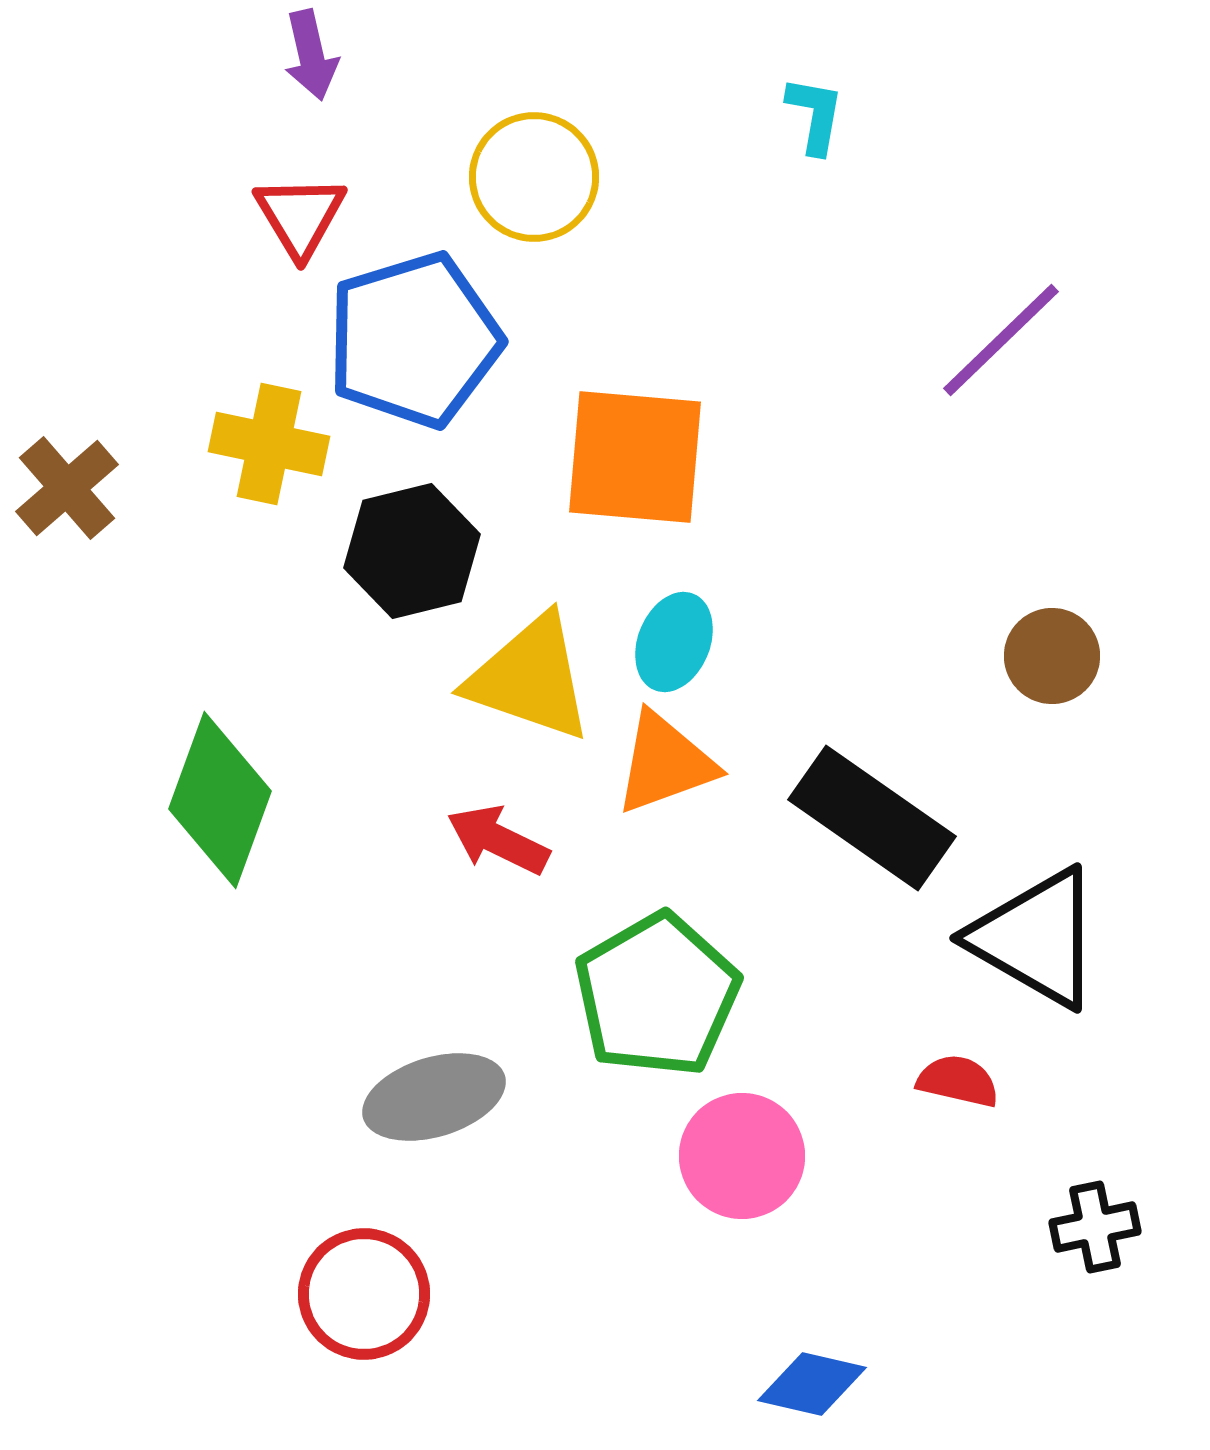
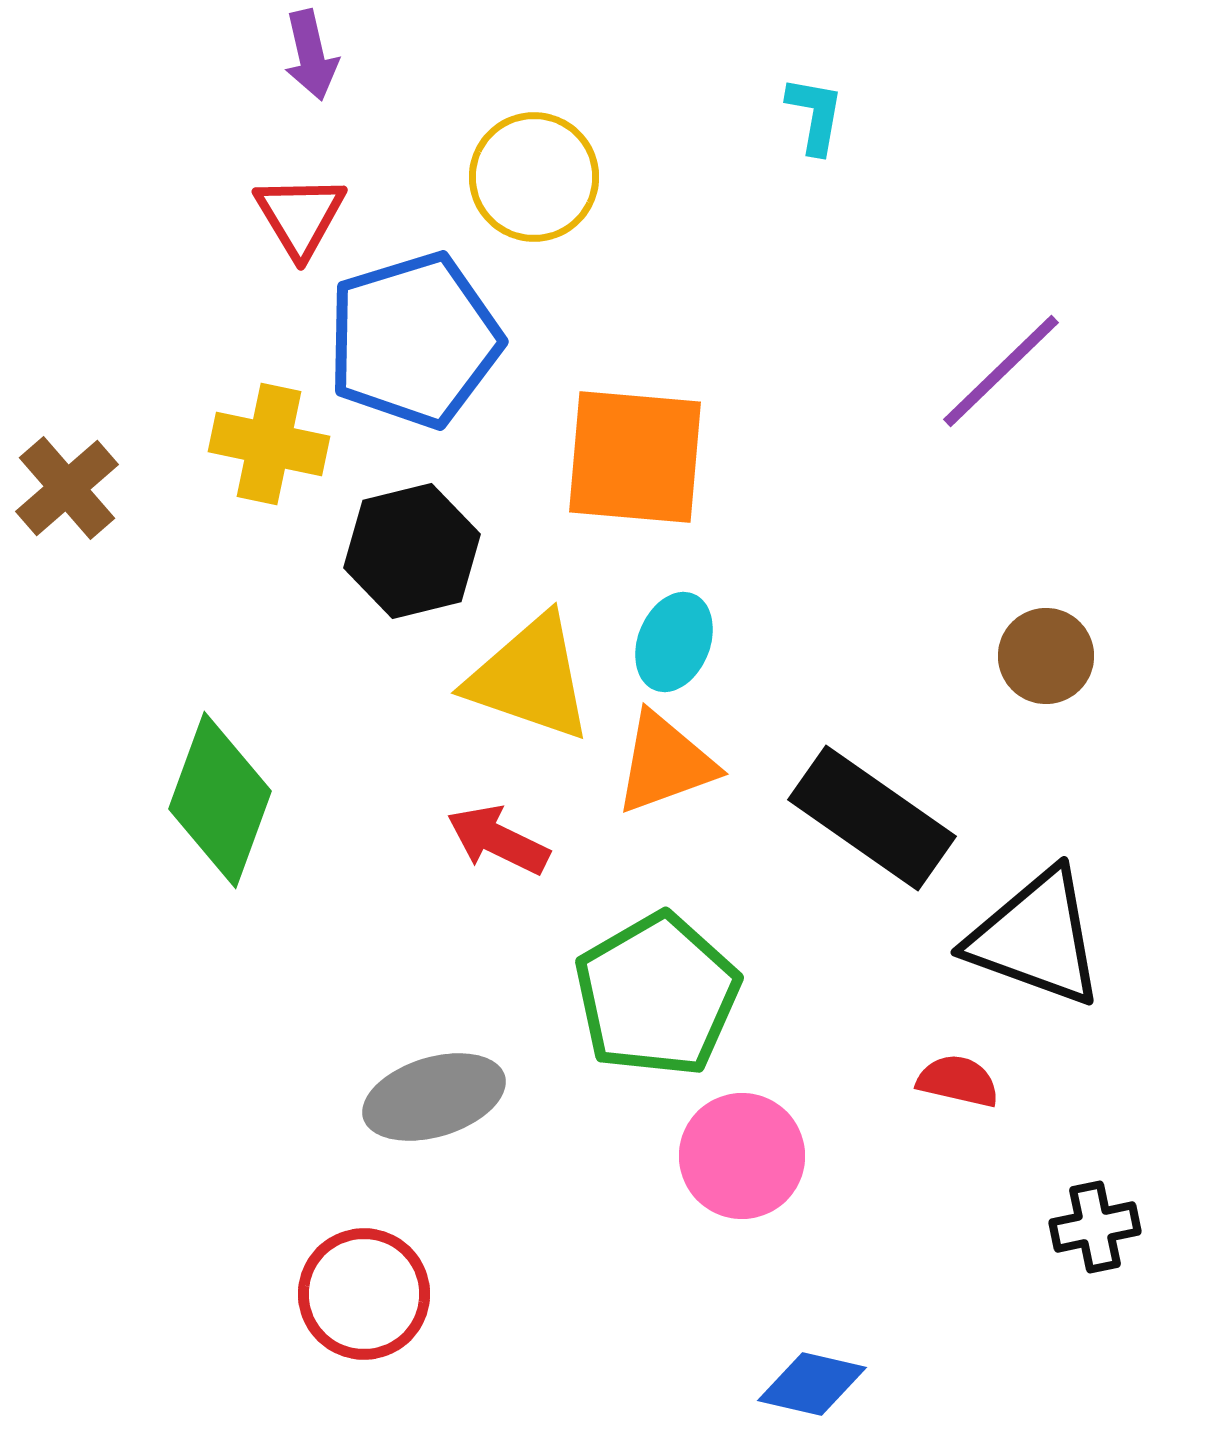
purple line: moved 31 px down
brown circle: moved 6 px left
black triangle: rotated 10 degrees counterclockwise
